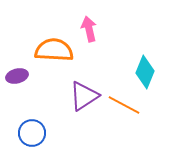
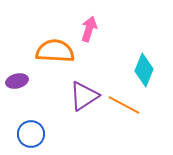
pink arrow: rotated 30 degrees clockwise
orange semicircle: moved 1 px right, 1 px down
cyan diamond: moved 1 px left, 2 px up
purple ellipse: moved 5 px down
blue circle: moved 1 px left, 1 px down
